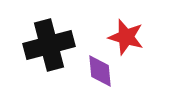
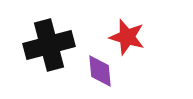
red star: moved 1 px right
